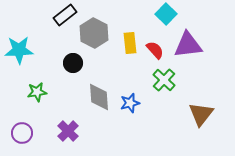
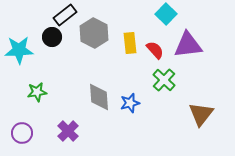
black circle: moved 21 px left, 26 px up
